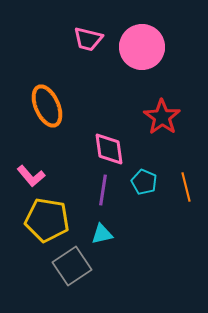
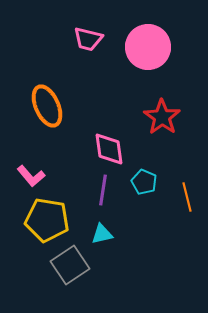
pink circle: moved 6 px right
orange line: moved 1 px right, 10 px down
gray square: moved 2 px left, 1 px up
